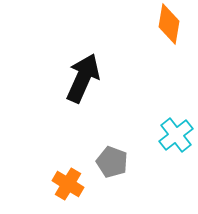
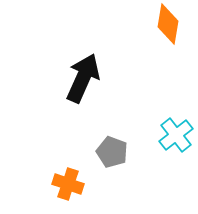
orange diamond: moved 1 px left
gray pentagon: moved 10 px up
orange cross: rotated 12 degrees counterclockwise
